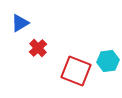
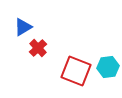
blue triangle: moved 3 px right, 4 px down
cyan hexagon: moved 6 px down
